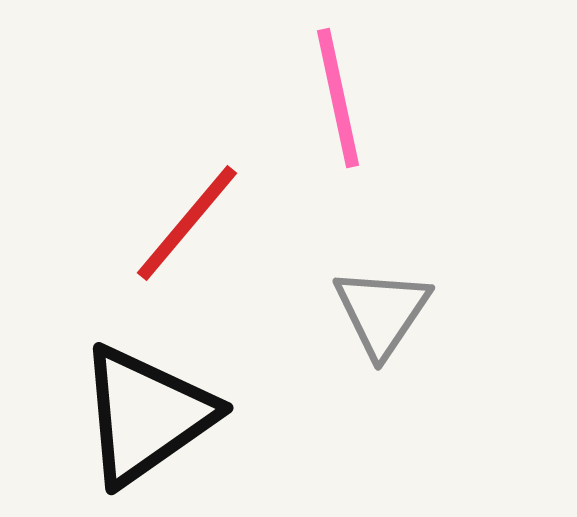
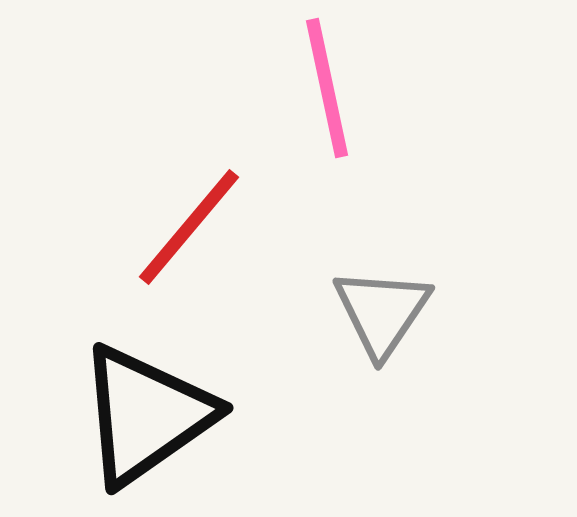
pink line: moved 11 px left, 10 px up
red line: moved 2 px right, 4 px down
